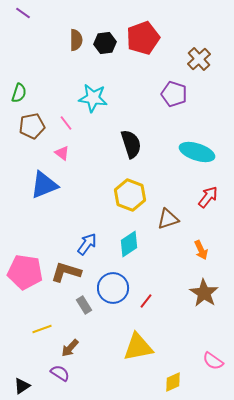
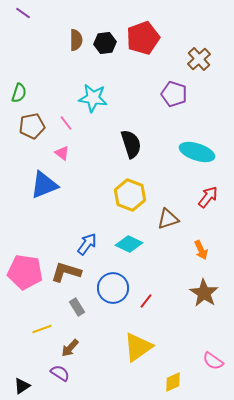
cyan diamond: rotated 60 degrees clockwise
gray rectangle: moved 7 px left, 2 px down
yellow triangle: rotated 24 degrees counterclockwise
